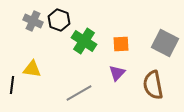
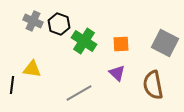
black hexagon: moved 4 px down
purple triangle: rotated 30 degrees counterclockwise
